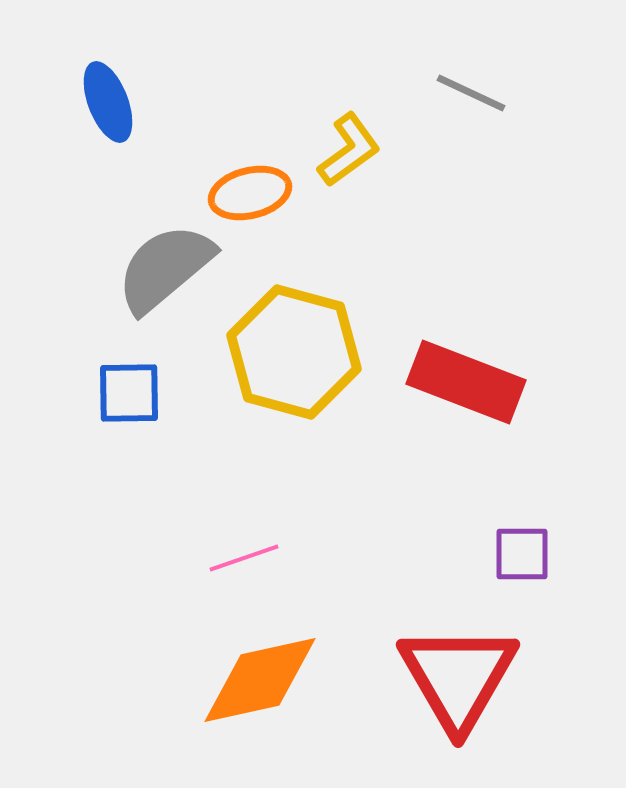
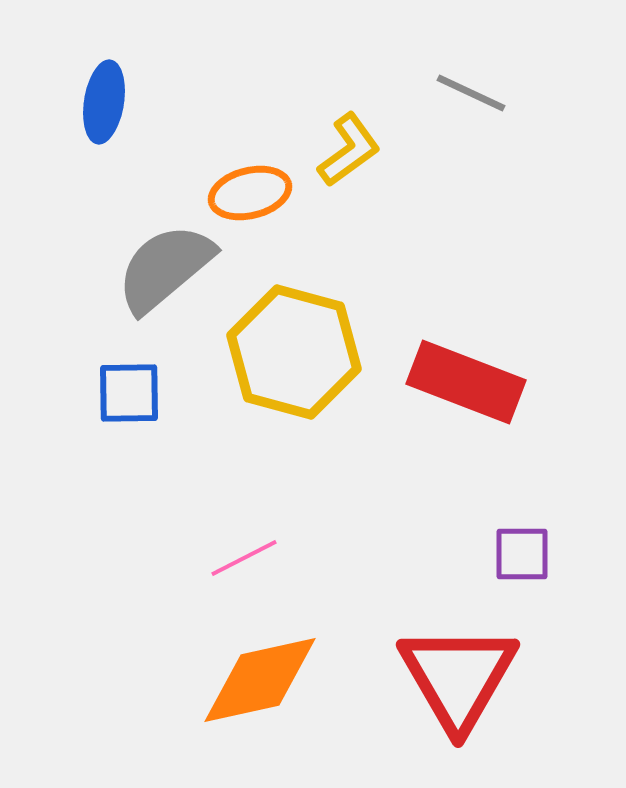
blue ellipse: moved 4 px left; rotated 30 degrees clockwise
pink line: rotated 8 degrees counterclockwise
